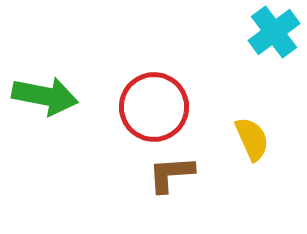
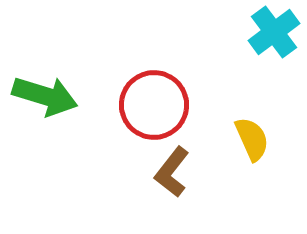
green arrow: rotated 6 degrees clockwise
red circle: moved 2 px up
brown L-shape: moved 1 px right, 2 px up; rotated 48 degrees counterclockwise
